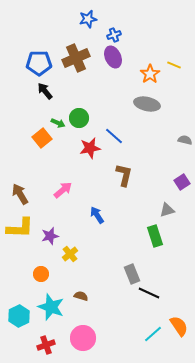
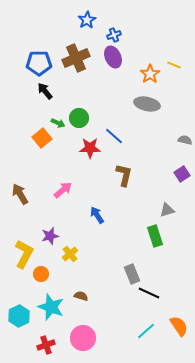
blue star: moved 1 px left, 1 px down; rotated 18 degrees counterclockwise
red star: rotated 10 degrees clockwise
purple square: moved 8 px up
yellow L-shape: moved 4 px right, 26 px down; rotated 64 degrees counterclockwise
cyan line: moved 7 px left, 3 px up
